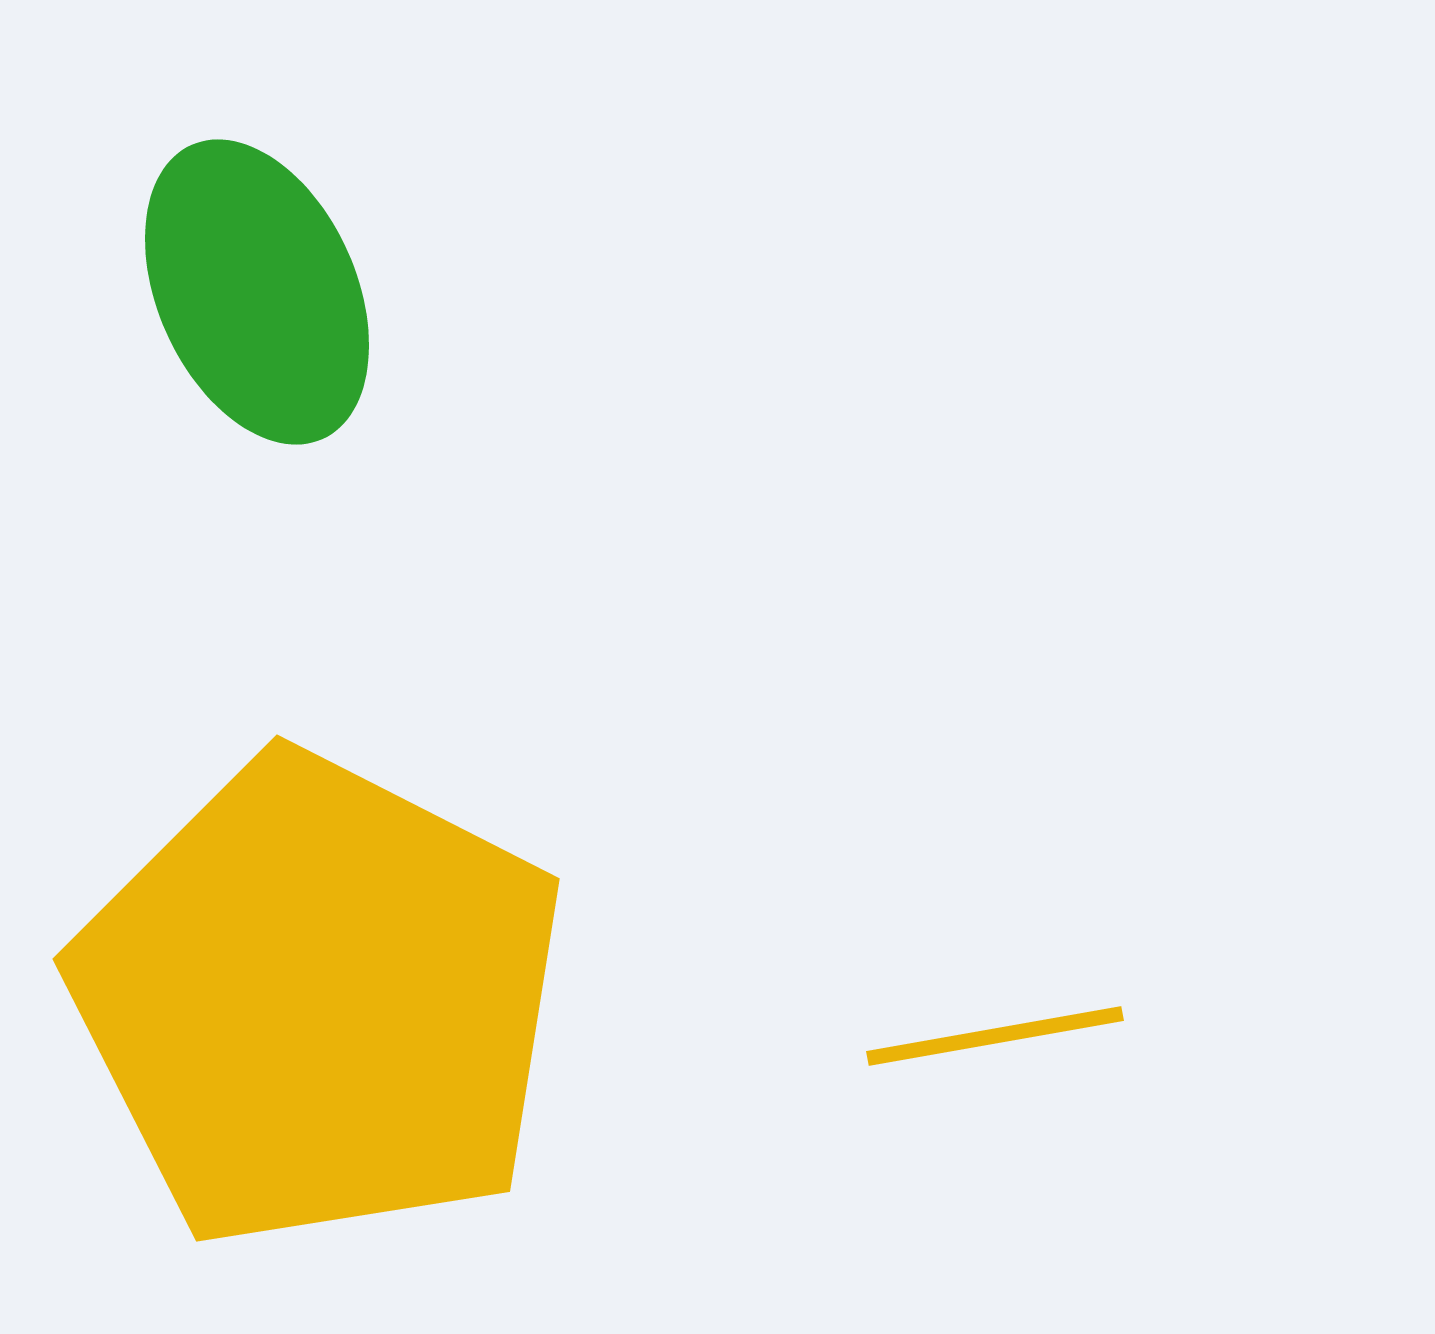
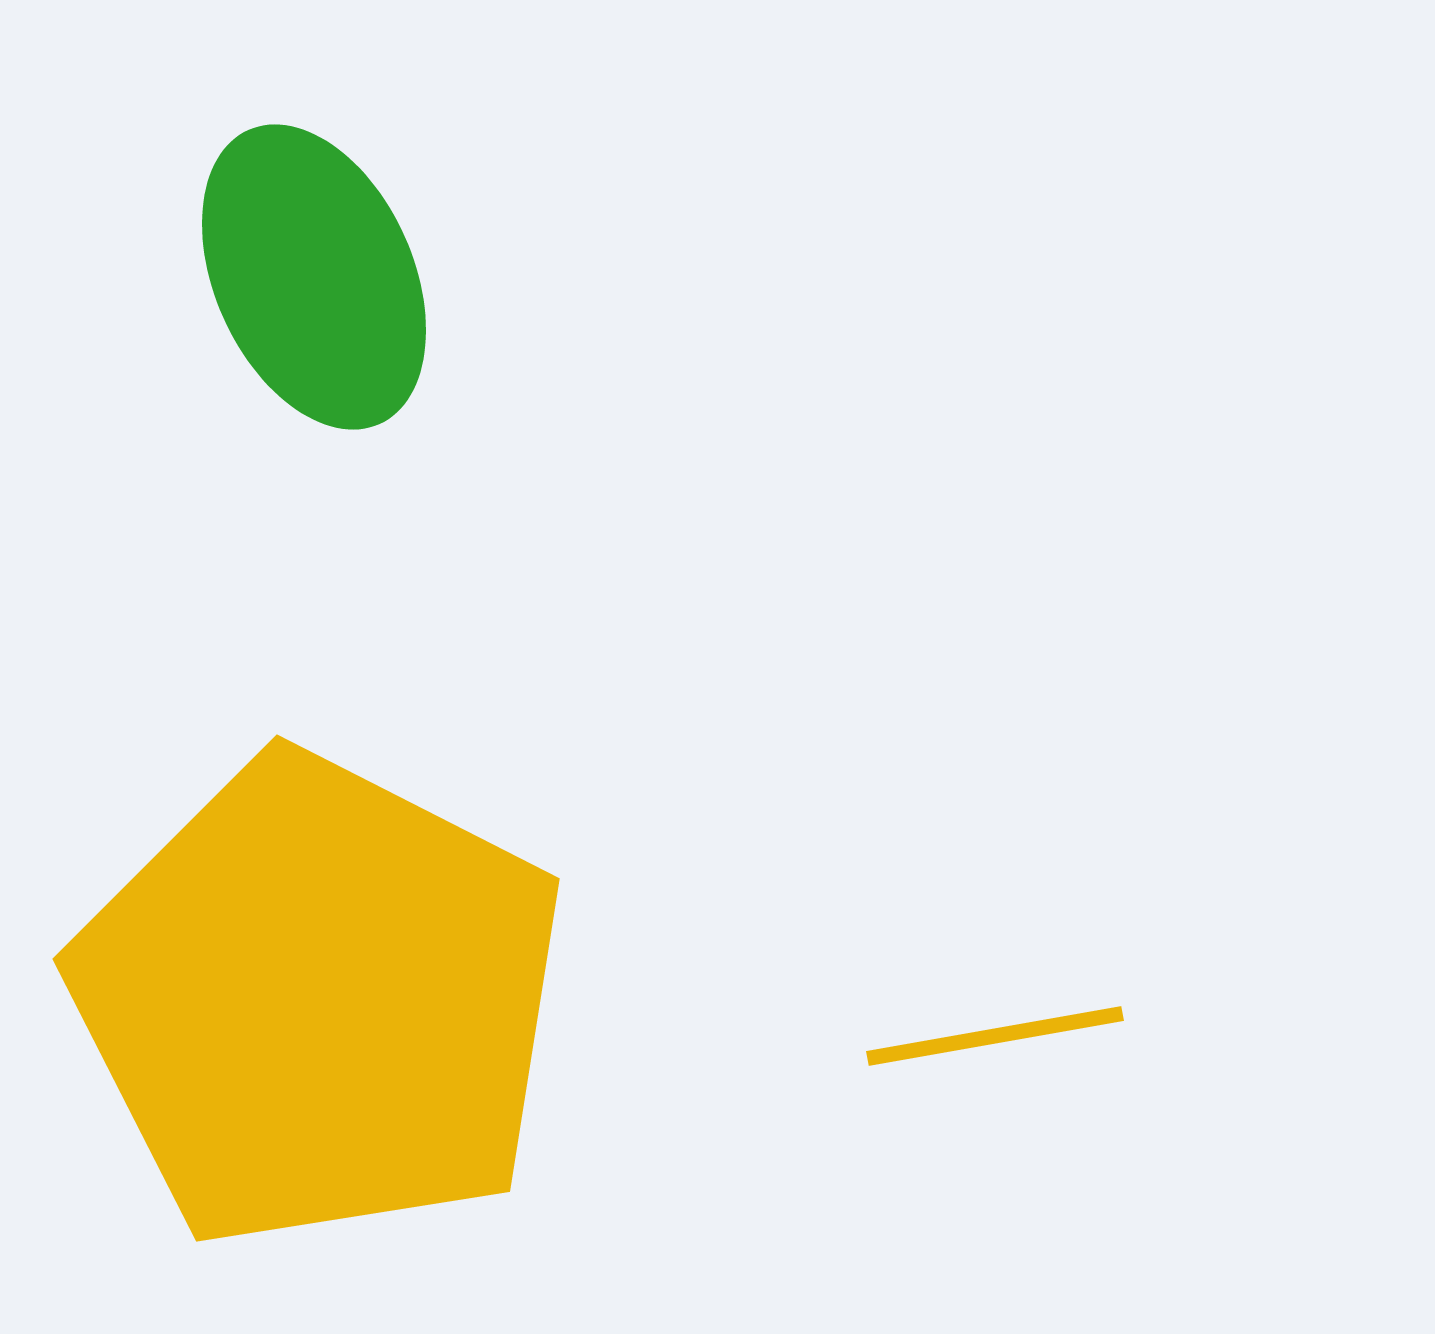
green ellipse: moved 57 px right, 15 px up
